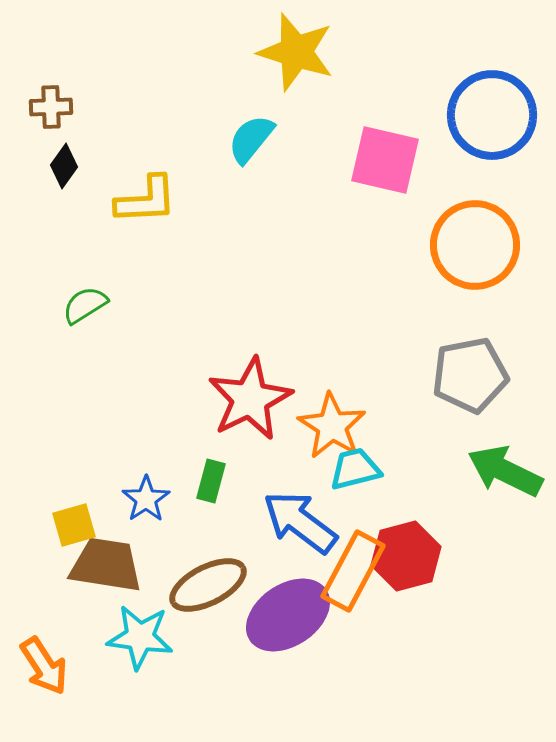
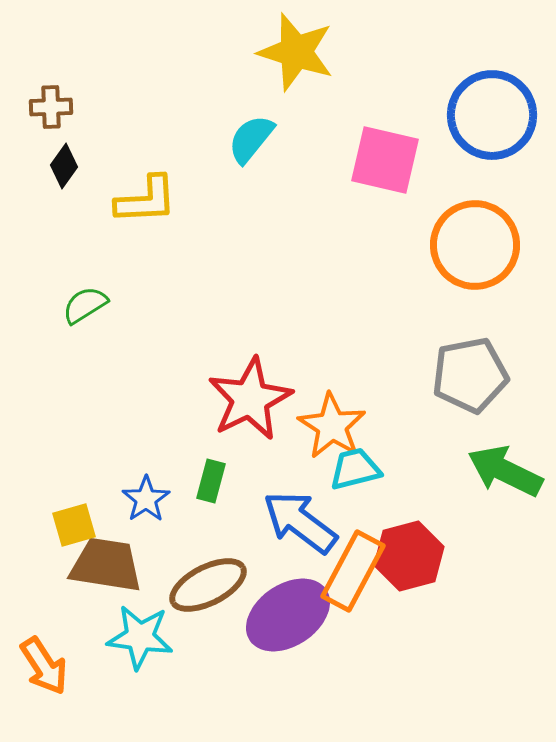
red hexagon: moved 3 px right
